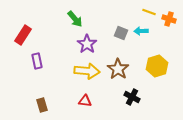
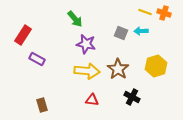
yellow line: moved 4 px left
orange cross: moved 5 px left, 6 px up
purple star: moved 1 px left; rotated 24 degrees counterclockwise
purple rectangle: moved 2 px up; rotated 49 degrees counterclockwise
yellow hexagon: moved 1 px left
red triangle: moved 7 px right, 1 px up
